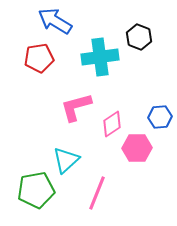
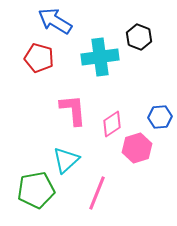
red pentagon: rotated 24 degrees clockwise
pink L-shape: moved 3 px left, 3 px down; rotated 100 degrees clockwise
pink hexagon: rotated 16 degrees counterclockwise
